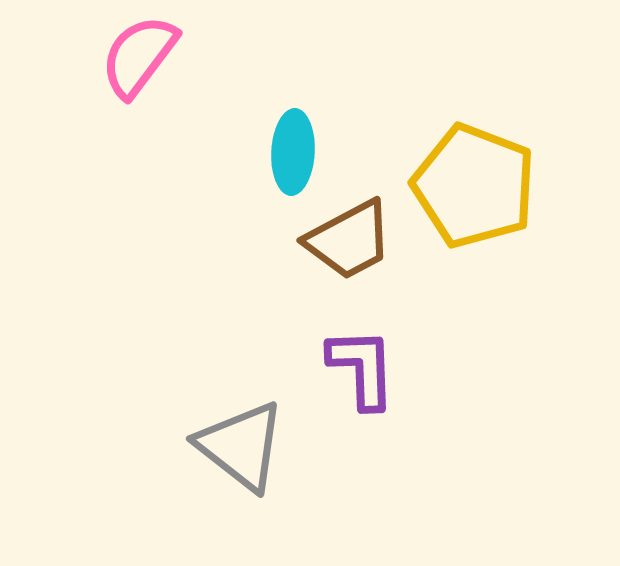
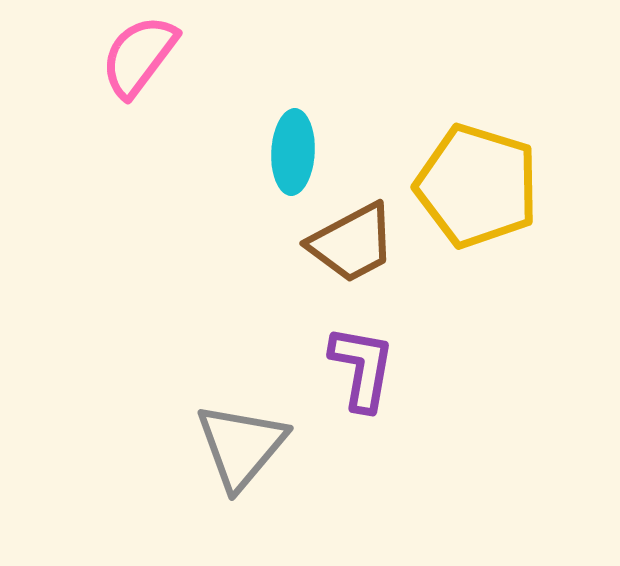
yellow pentagon: moved 3 px right; rotated 4 degrees counterclockwise
brown trapezoid: moved 3 px right, 3 px down
purple L-shape: rotated 12 degrees clockwise
gray triangle: rotated 32 degrees clockwise
